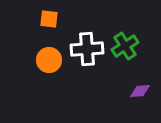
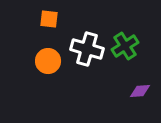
white cross: rotated 20 degrees clockwise
orange circle: moved 1 px left, 1 px down
